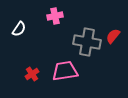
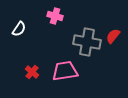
pink cross: rotated 28 degrees clockwise
red cross: moved 2 px up; rotated 16 degrees counterclockwise
